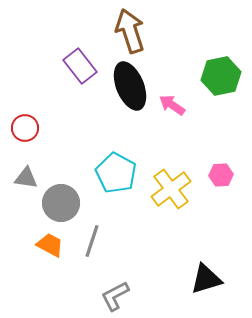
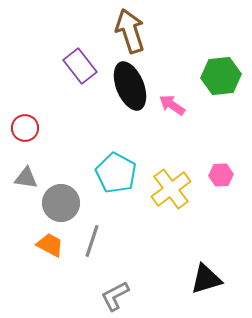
green hexagon: rotated 6 degrees clockwise
